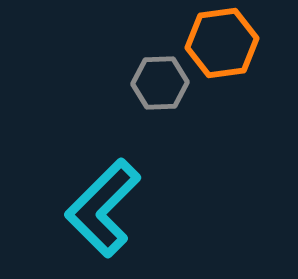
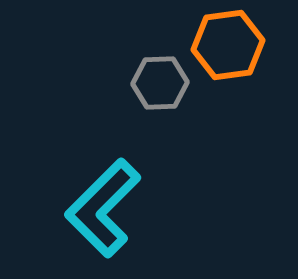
orange hexagon: moved 6 px right, 2 px down
